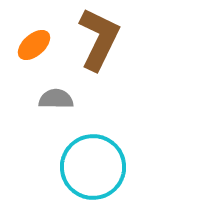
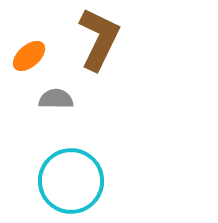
orange ellipse: moved 5 px left, 11 px down
cyan circle: moved 22 px left, 14 px down
